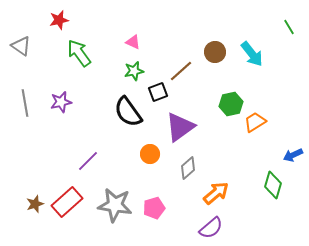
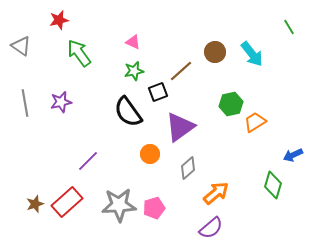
gray star: moved 4 px right; rotated 12 degrees counterclockwise
